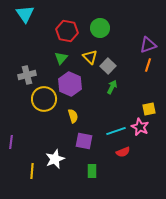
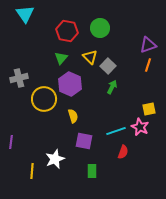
gray cross: moved 8 px left, 3 px down
red semicircle: rotated 48 degrees counterclockwise
